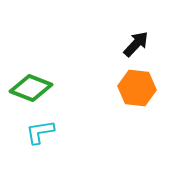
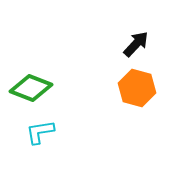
orange hexagon: rotated 9 degrees clockwise
